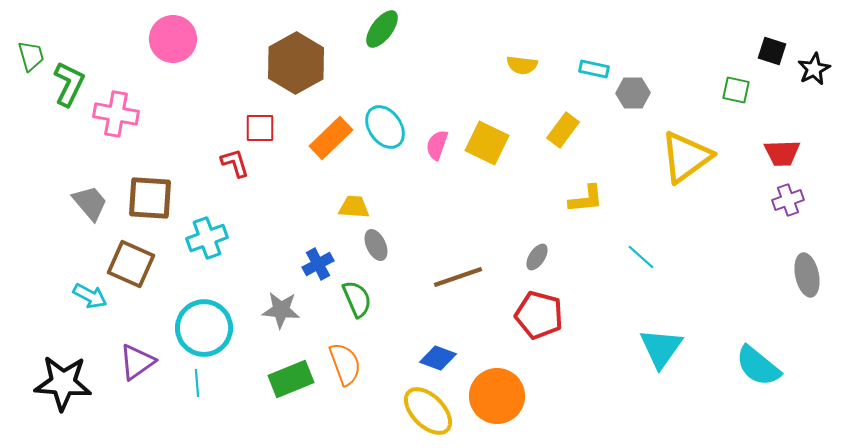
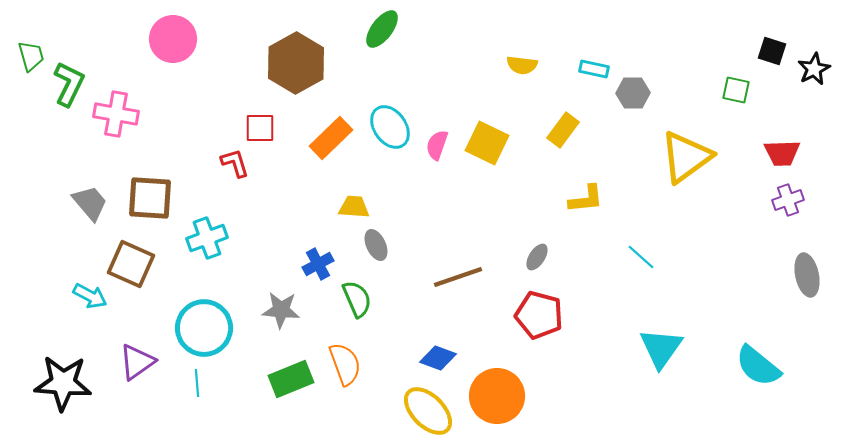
cyan ellipse at (385, 127): moved 5 px right
